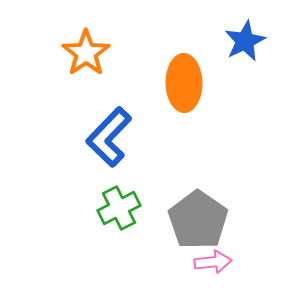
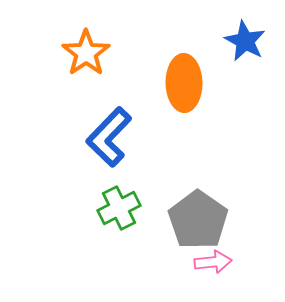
blue star: rotated 18 degrees counterclockwise
